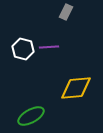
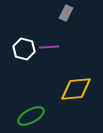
gray rectangle: moved 1 px down
white hexagon: moved 1 px right
yellow diamond: moved 1 px down
